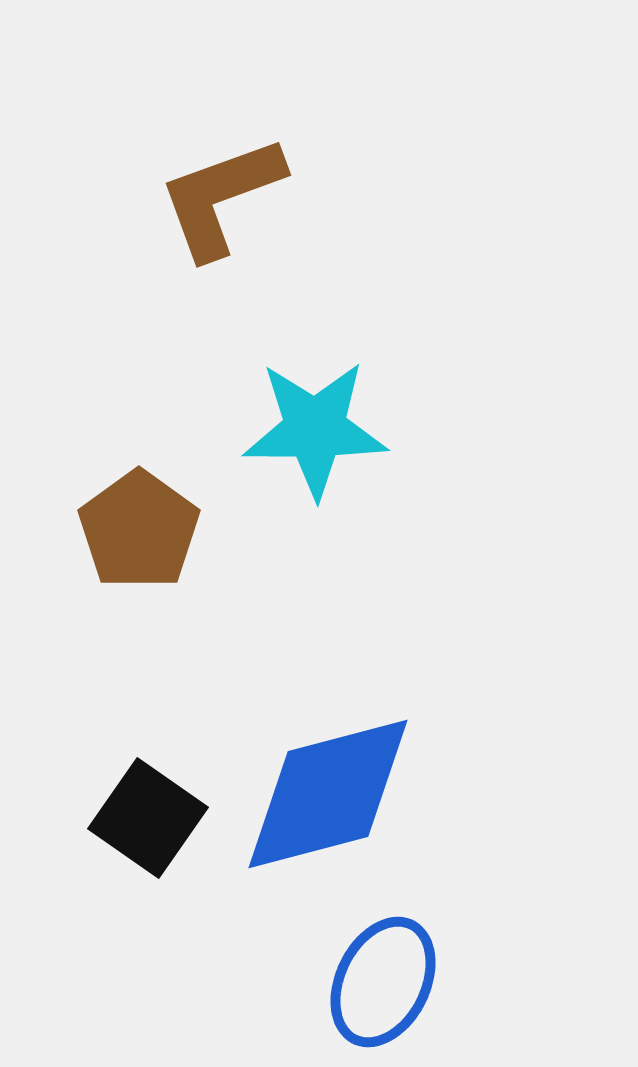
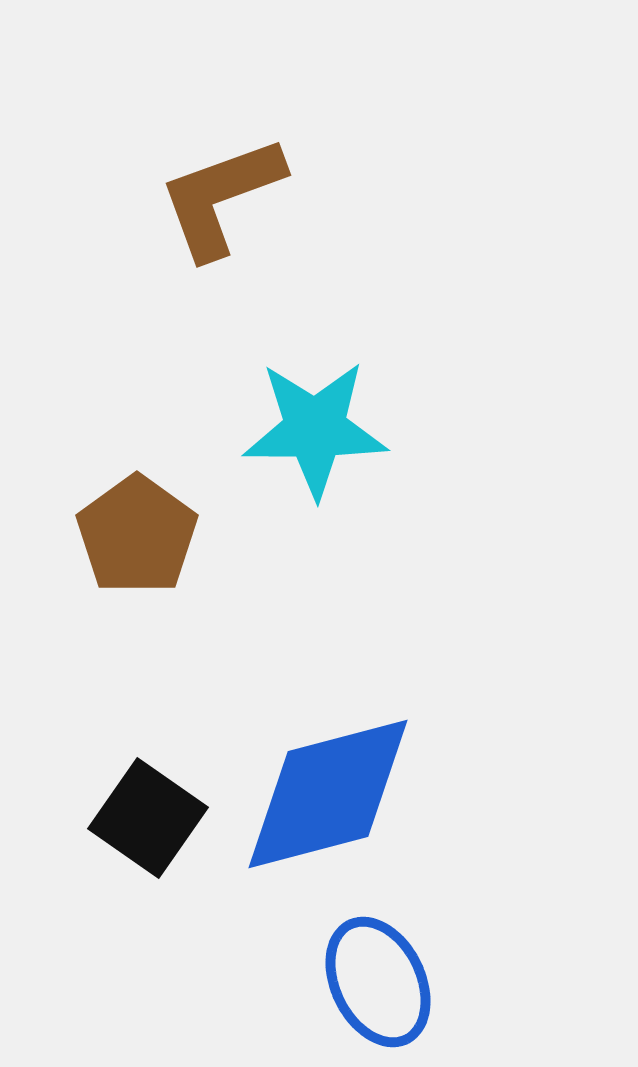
brown pentagon: moved 2 px left, 5 px down
blue ellipse: moved 5 px left; rotated 52 degrees counterclockwise
